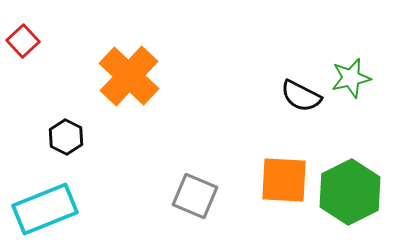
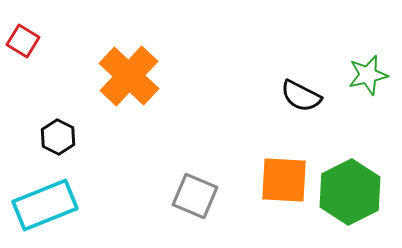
red square: rotated 16 degrees counterclockwise
green star: moved 17 px right, 3 px up
black hexagon: moved 8 px left
cyan rectangle: moved 4 px up
